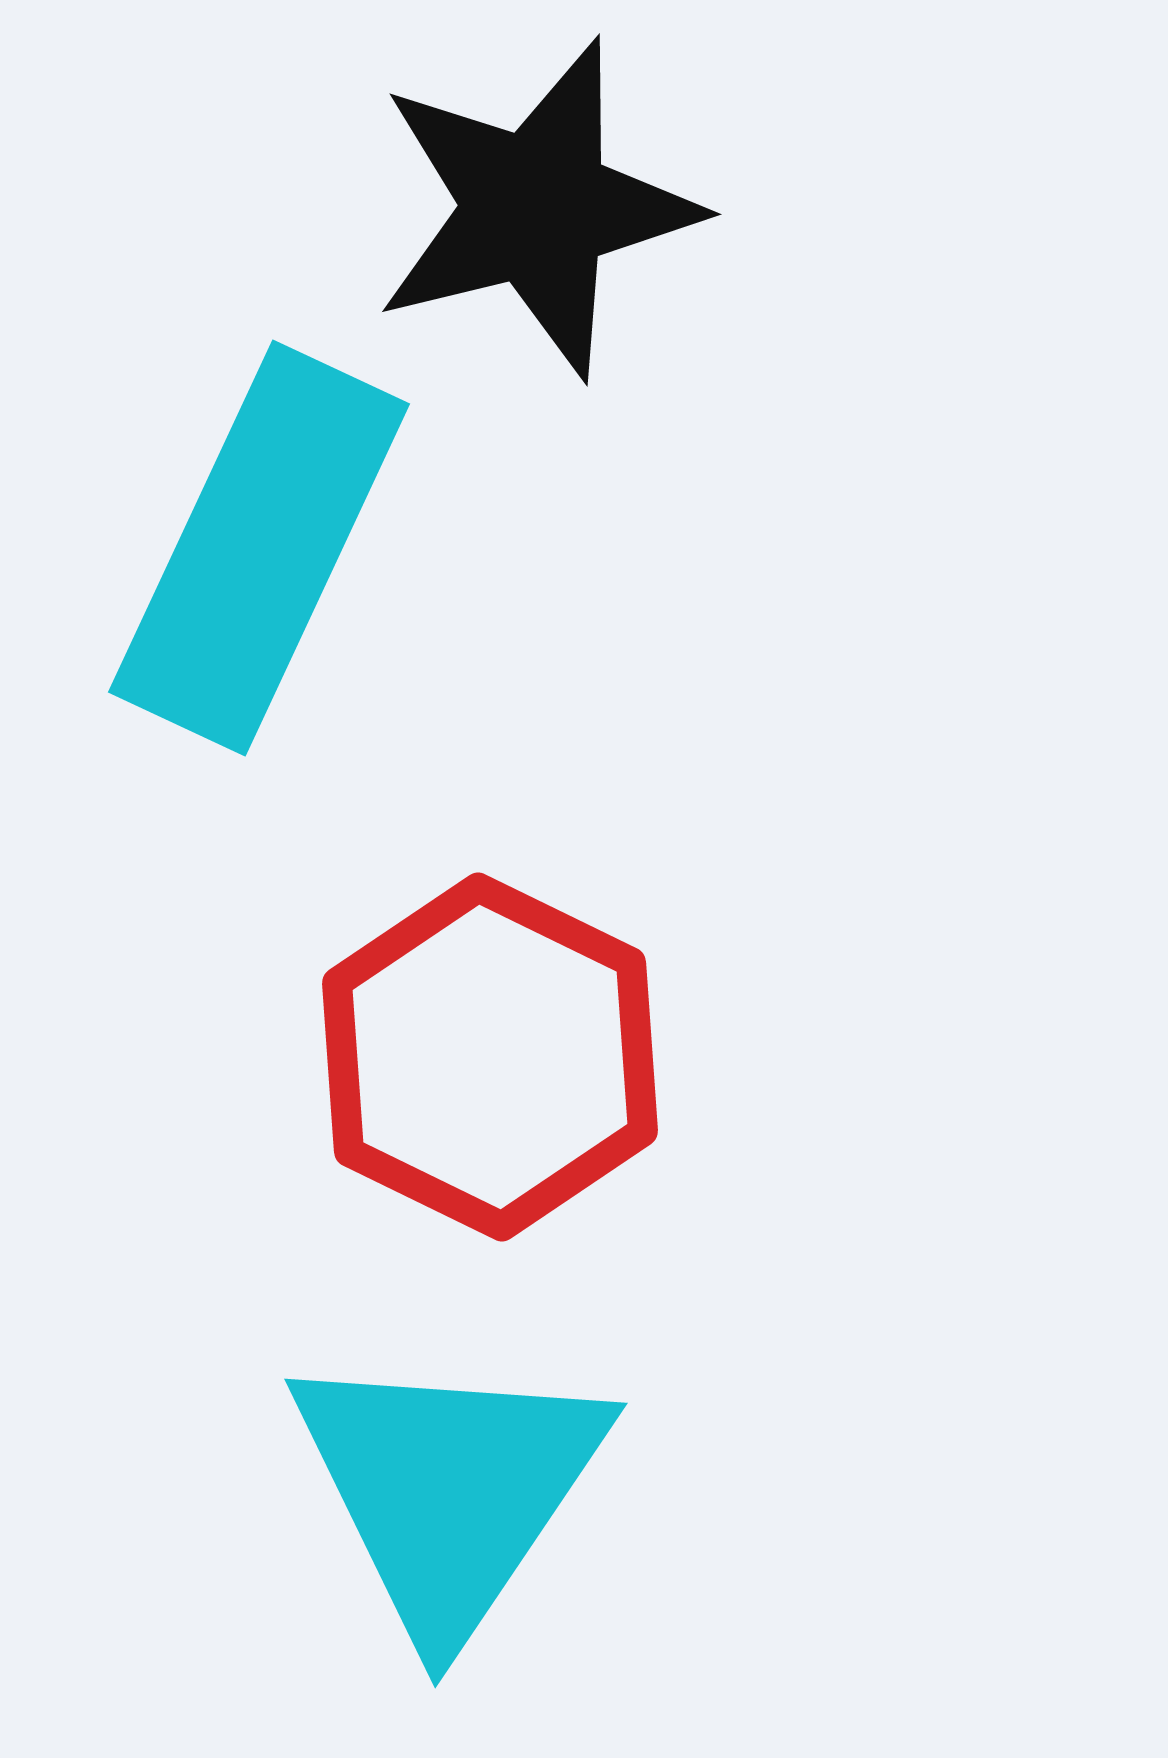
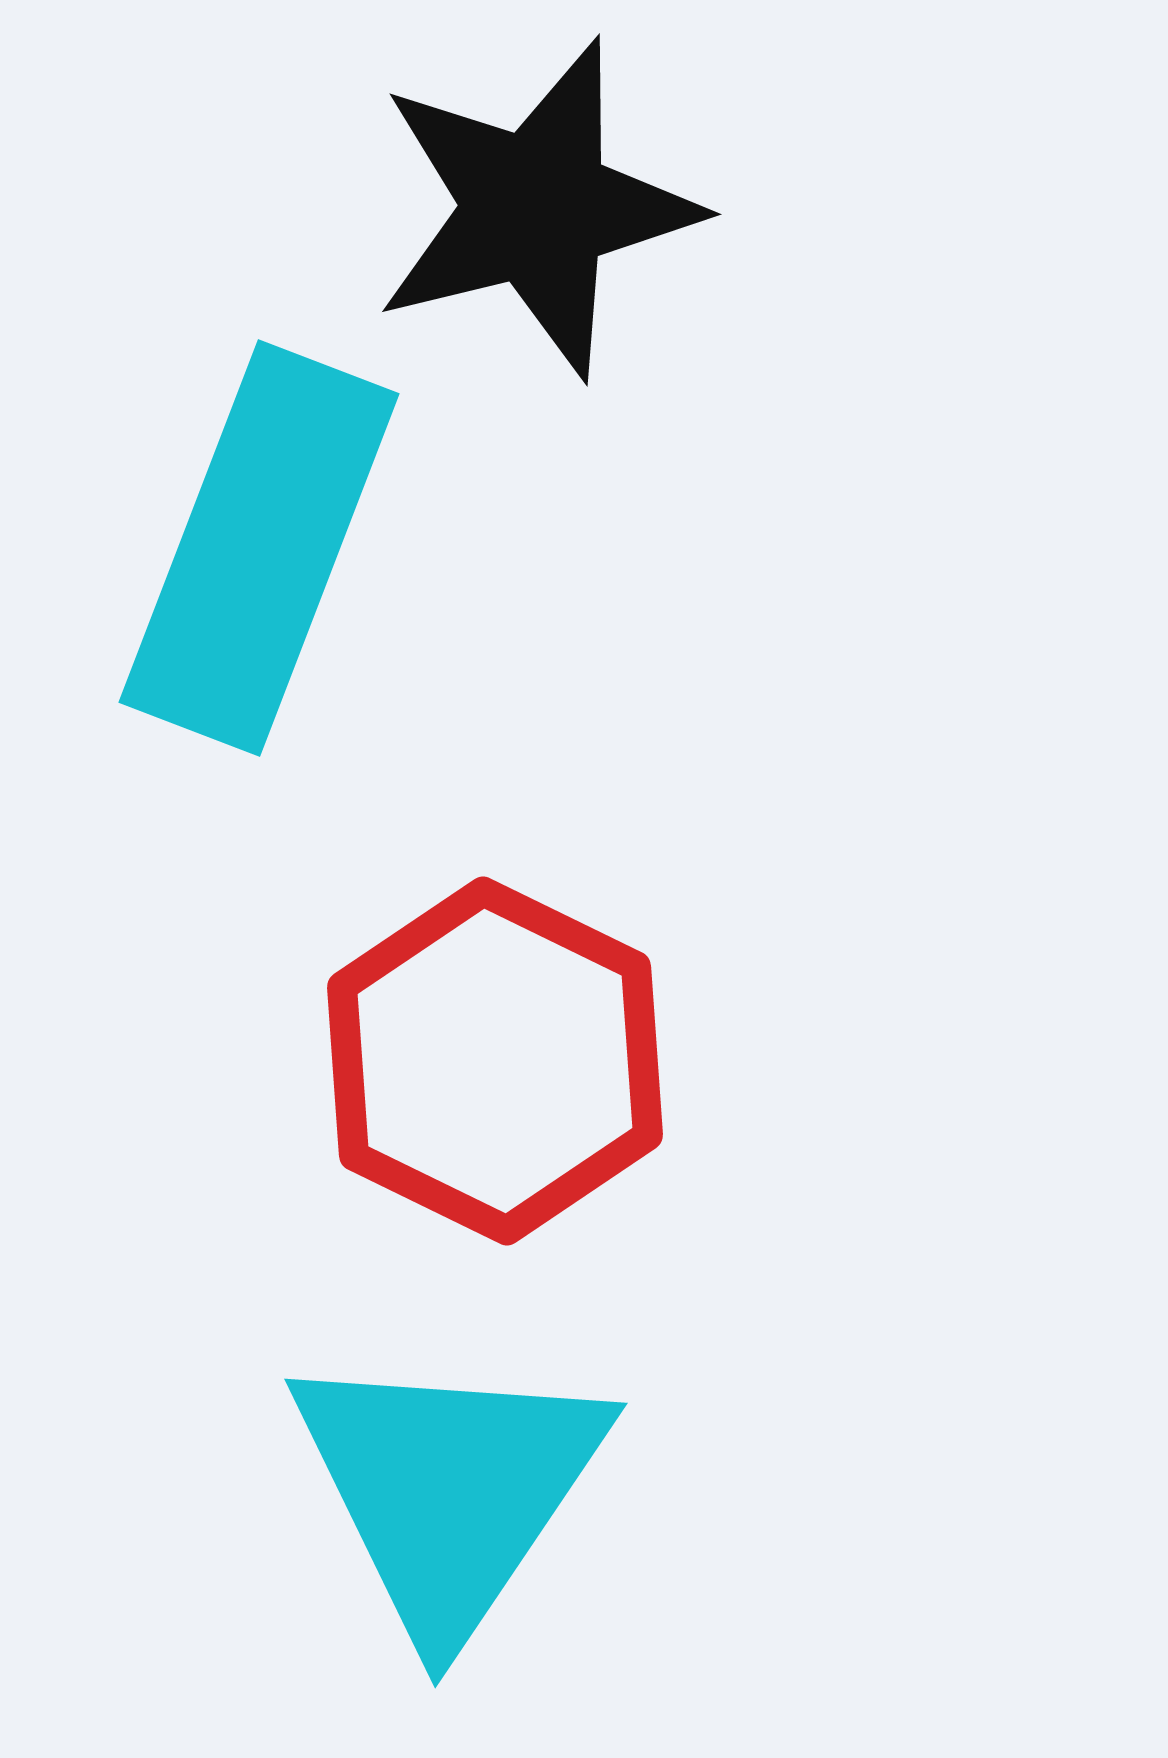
cyan rectangle: rotated 4 degrees counterclockwise
red hexagon: moved 5 px right, 4 px down
